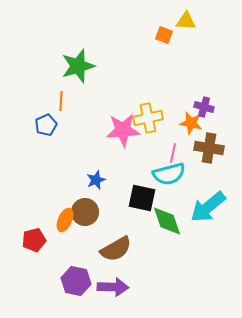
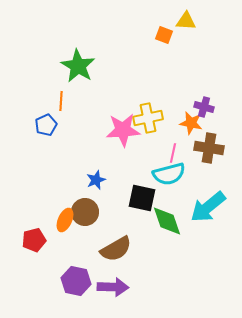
green star: rotated 24 degrees counterclockwise
